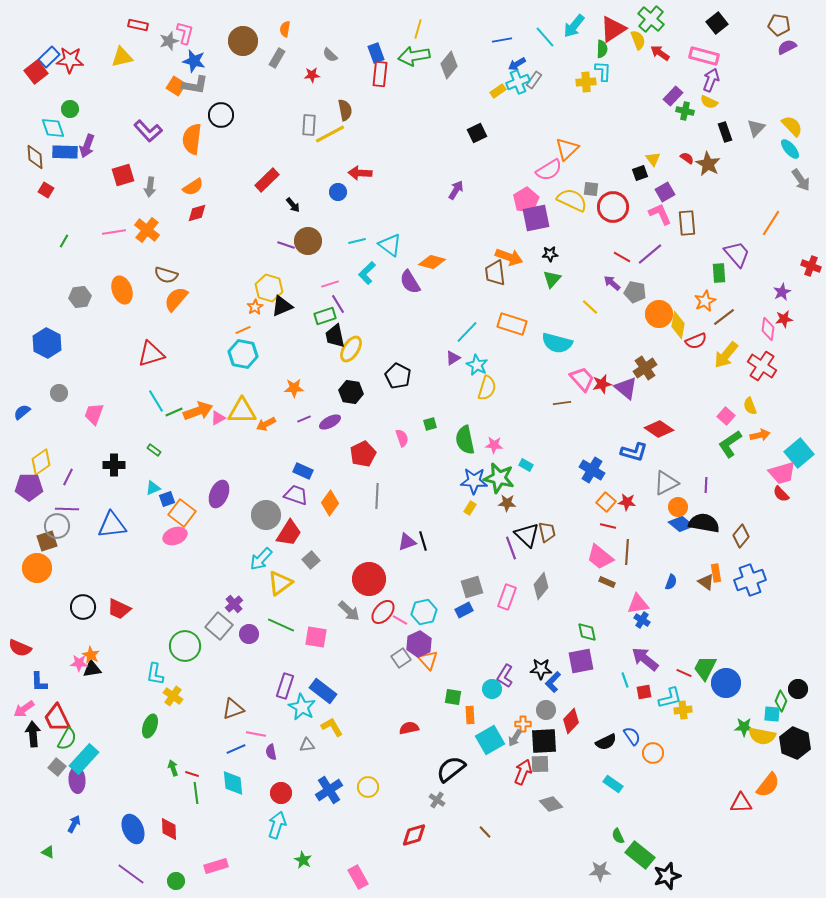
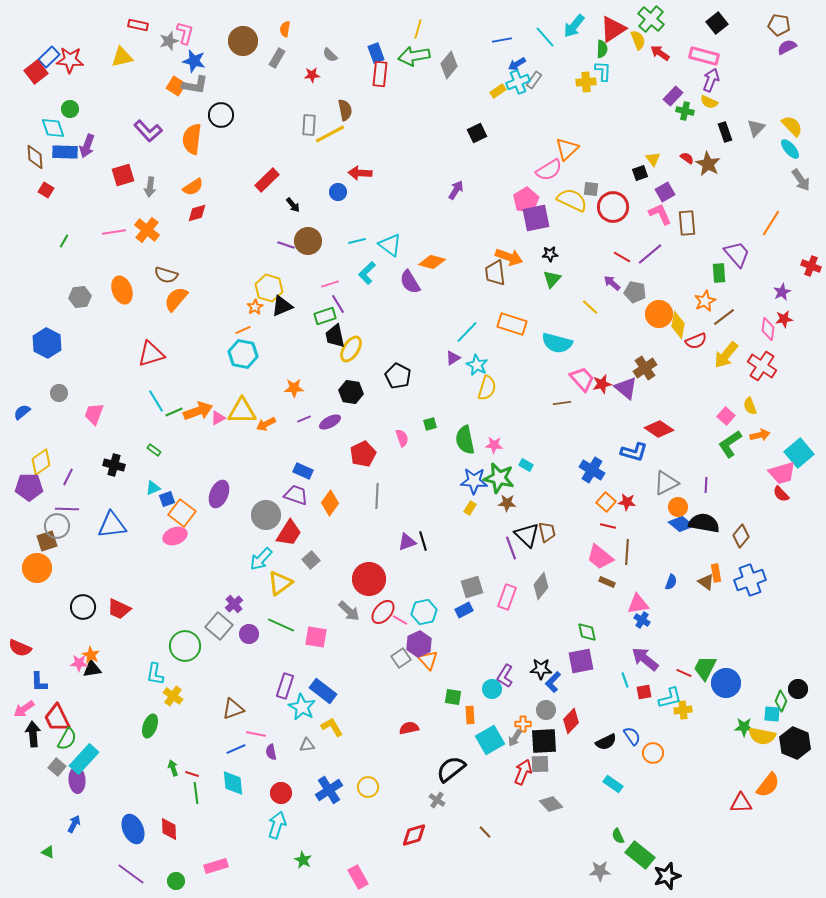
black cross at (114, 465): rotated 15 degrees clockwise
